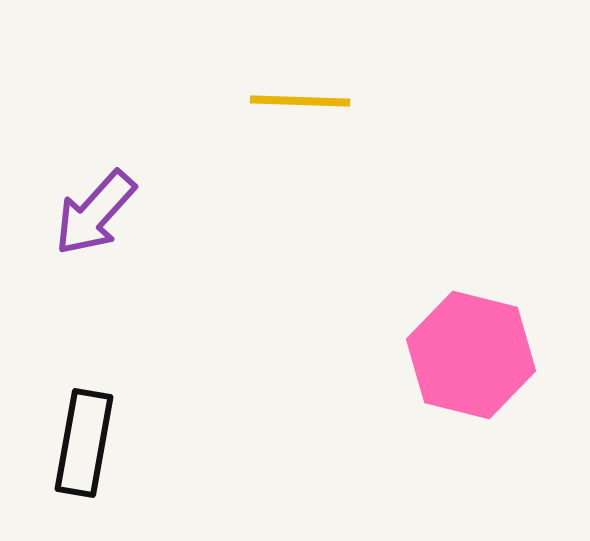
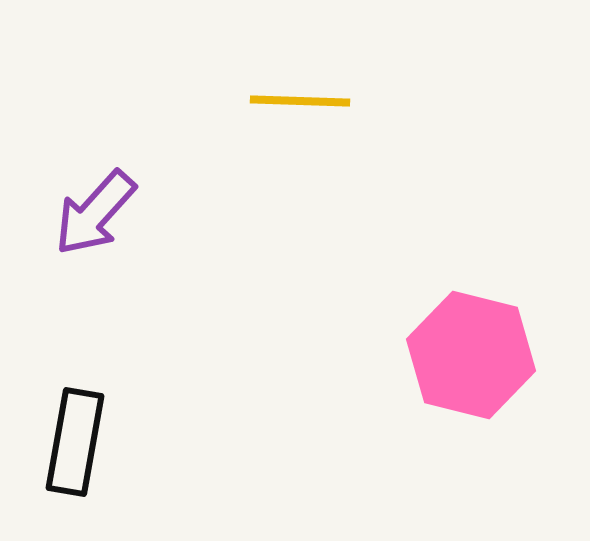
black rectangle: moved 9 px left, 1 px up
